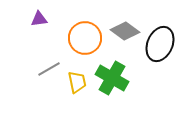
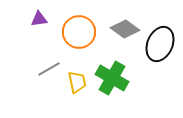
gray diamond: moved 2 px up
orange circle: moved 6 px left, 6 px up
